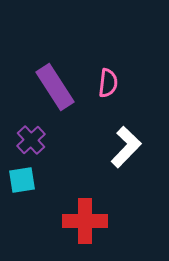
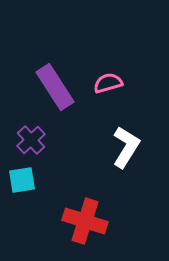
pink semicircle: rotated 112 degrees counterclockwise
white L-shape: rotated 12 degrees counterclockwise
red cross: rotated 18 degrees clockwise
